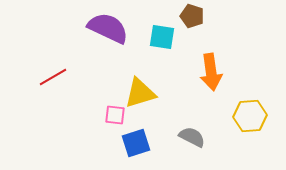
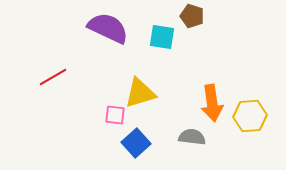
orange arrow: moved 1 px right, 31 px down
gray semicircle: rotated 20 degrees counterclockwise
blue square: rotated 24 degrees counterclockwise
